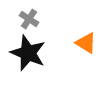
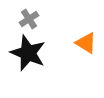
gray cross: rotated 24 degrees clockwise
